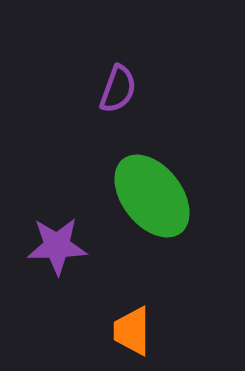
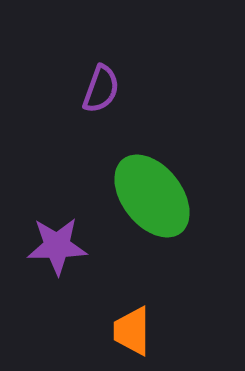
purple semicircle: moved 17 px left
